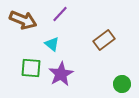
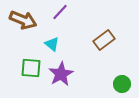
purple line: moved 2 px up
